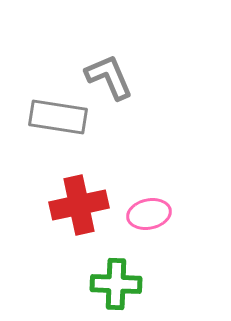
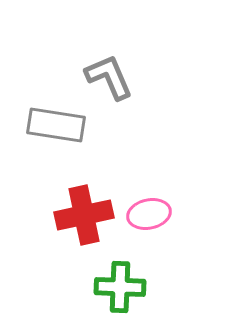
gray rectangle: moved 2 px left, 8 px down
red cross: moved 5 px right, 10 px down
green cross: moved 4 px right, 3 px down
